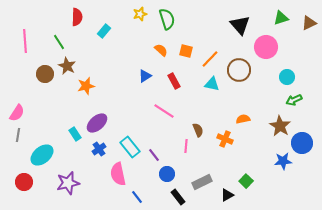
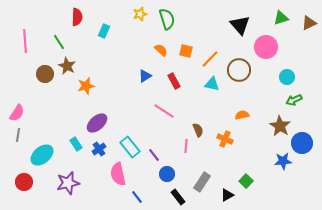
cyan rectangle at (104, 31): rotated 16 degrees counterclockwise
orange semicircle at (243, 119): moved 1 px left, 4 px up
cyan rectangle at (75, 134): moved 1 px right, 10 px down
gray rectangle at (202, 182): rotated 30 degrees counterclockwise
